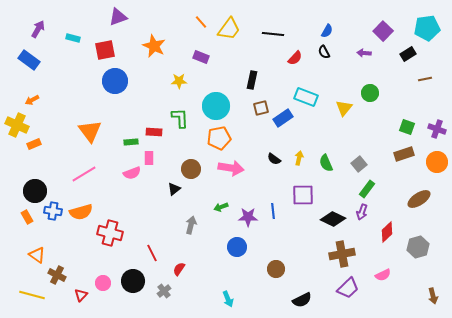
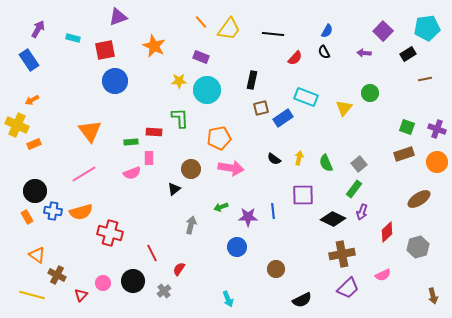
blue rectangle at (29, 60): rotated 20 degrees clockwise
cyan circle at (216, 106): moved 9 px left, 16 px up
green rectangle at (367, 189): moved 13 px left
